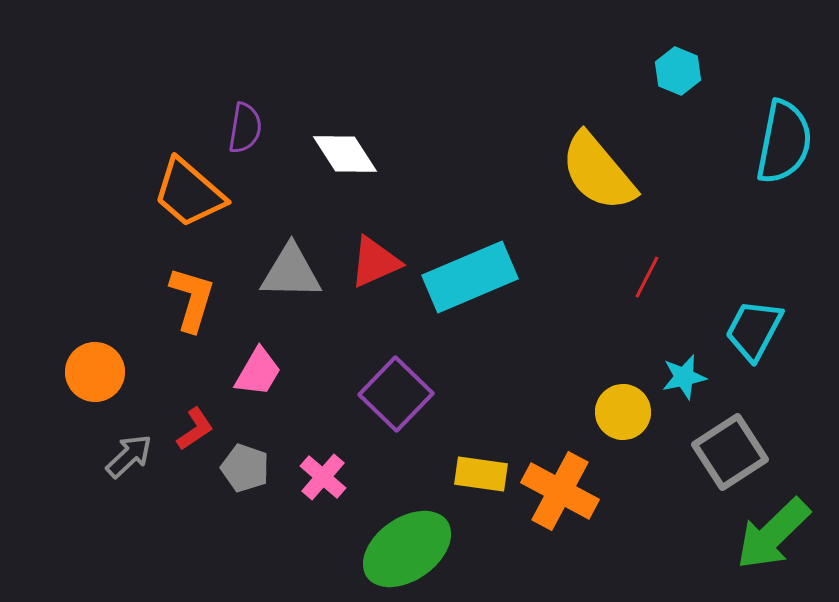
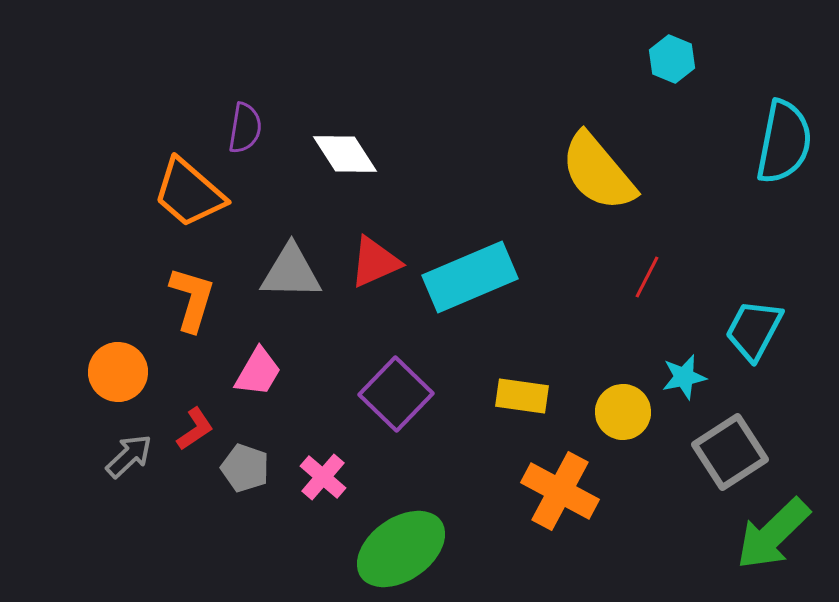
cyan hexagon: moved 6 px left, 12 px up
orange circle: moved 23 px right
yellow rectangle: moved 41 px right, 78 px up
green ellipse: moved 6 px left
